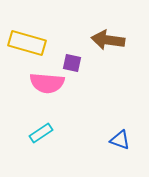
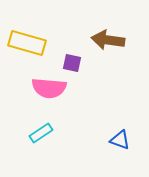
pink semicircle: moved 2 px right, 5 px down
